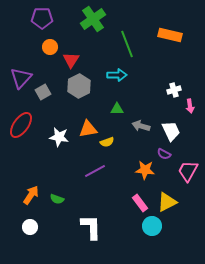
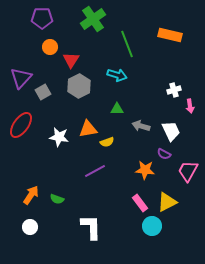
cyan arrow: rotated 18 degrees clockwise
